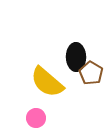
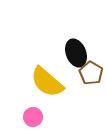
black ellipse: moved 4 px up; rotated 20 degrees counterclockwise
pink circle: moved 3 px left, 1 px up
